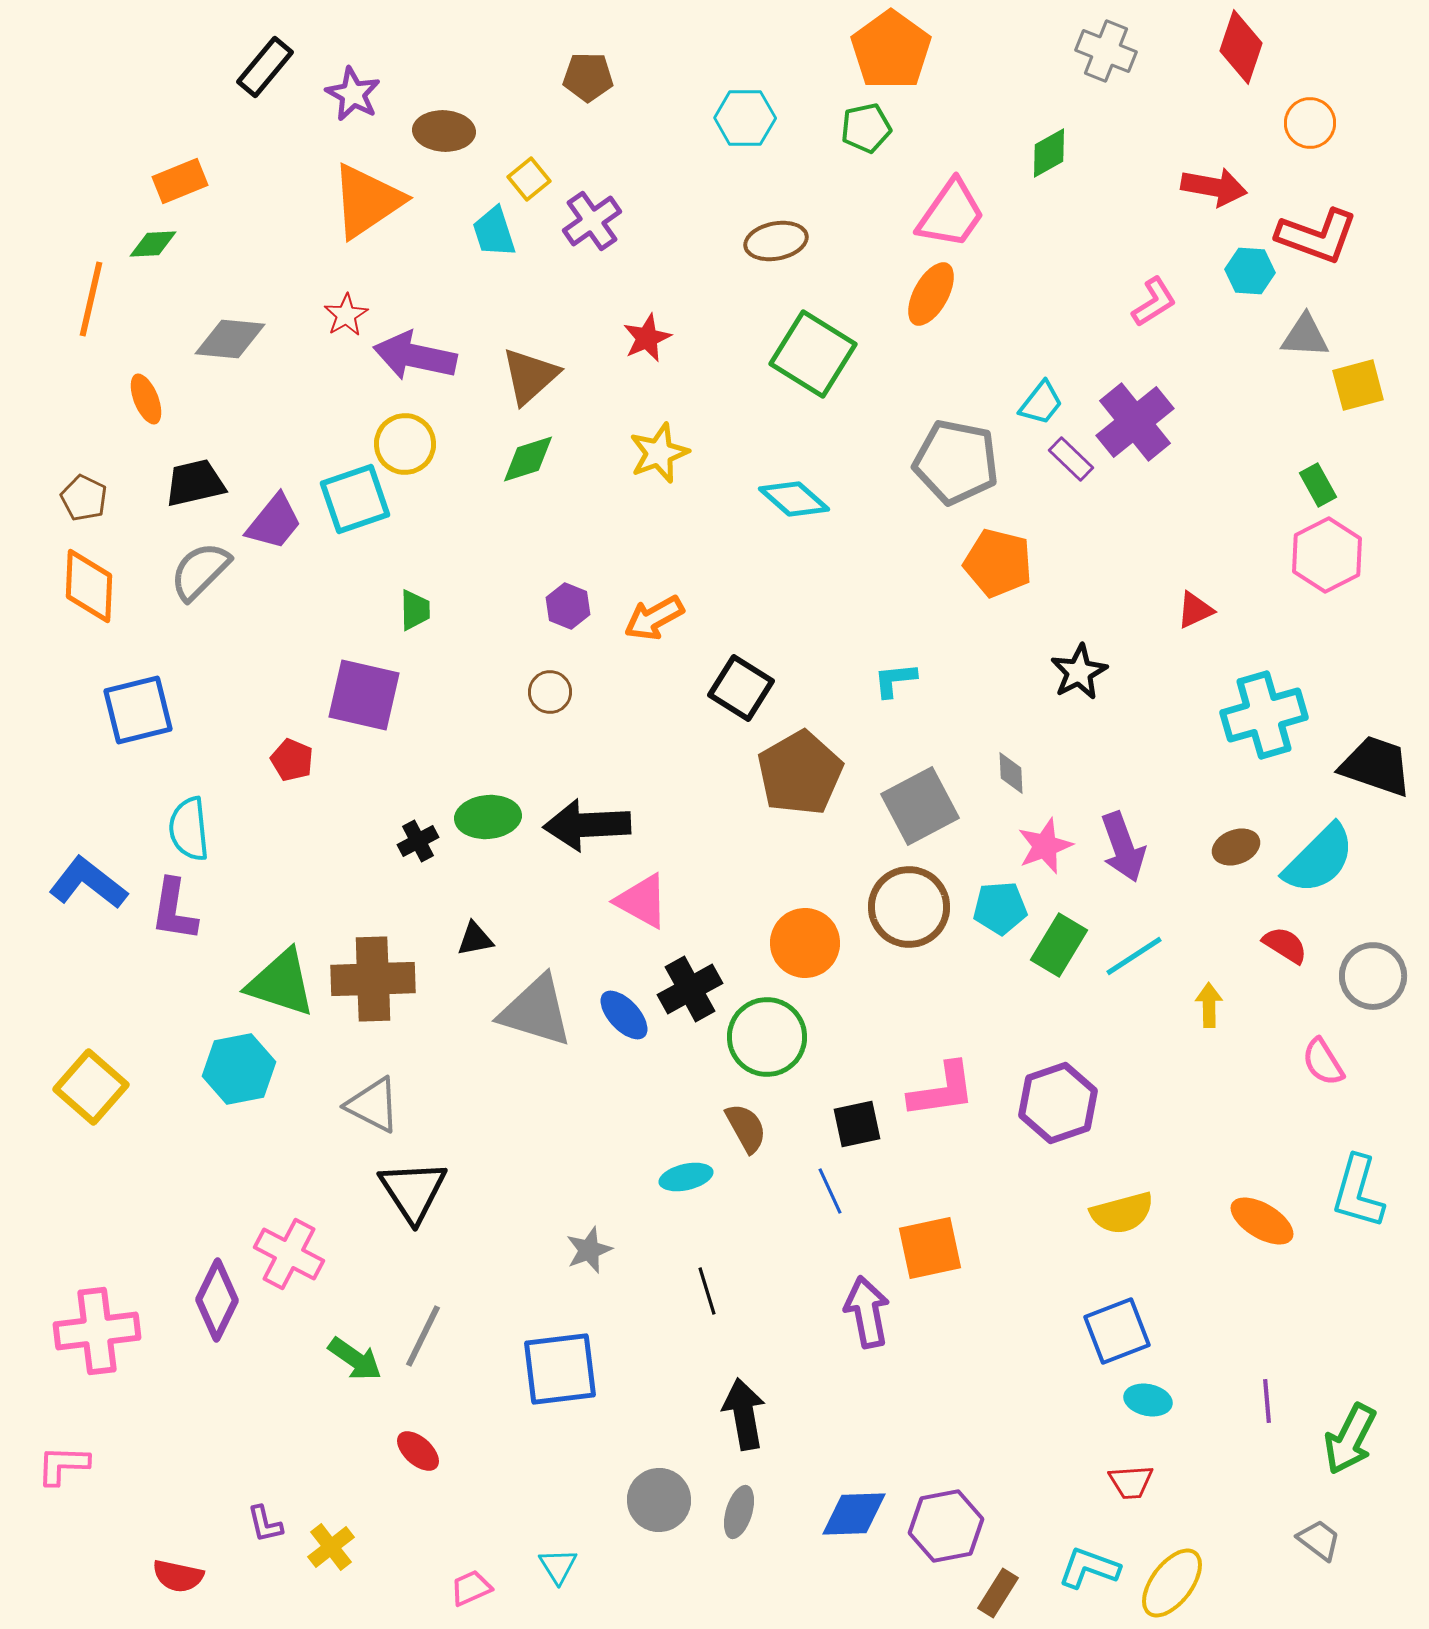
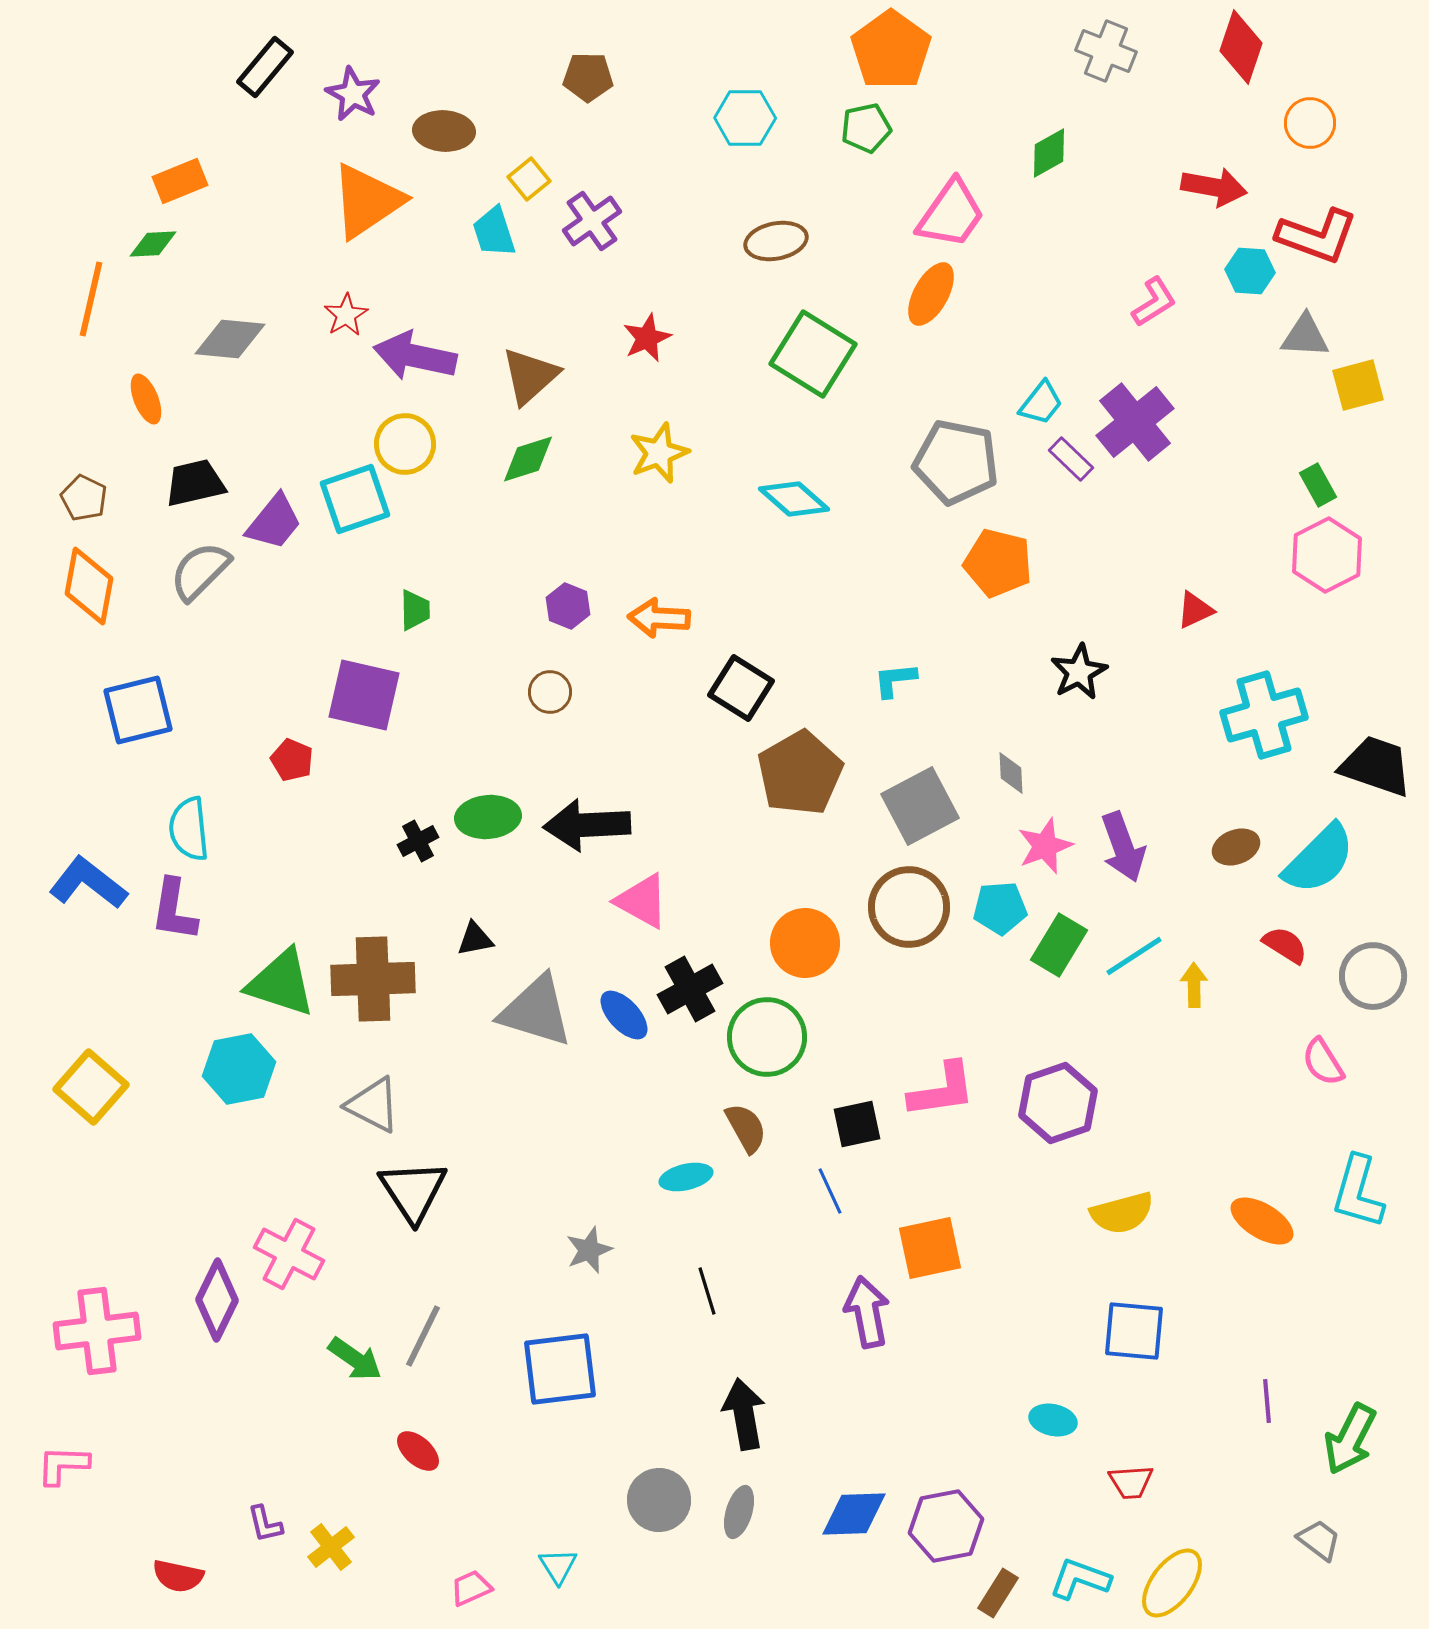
orange diamond at (89, 586): rotated 8 degrees clockwise
orange arrow at (654, 618): moved 5 px right; rotated 32 degrees clockwise
yellow arrow at (1209, 1005): moved 15 px left, 20 px up
blue square at (1117, 1331): moved 17 px right; rotated 26 degrees clockwise
cyan ellipse at (1148, 1400): moved 95 px left, 20 px down
cyan L-shape at (1089, 1568): moved 9 px left, 11 px down
